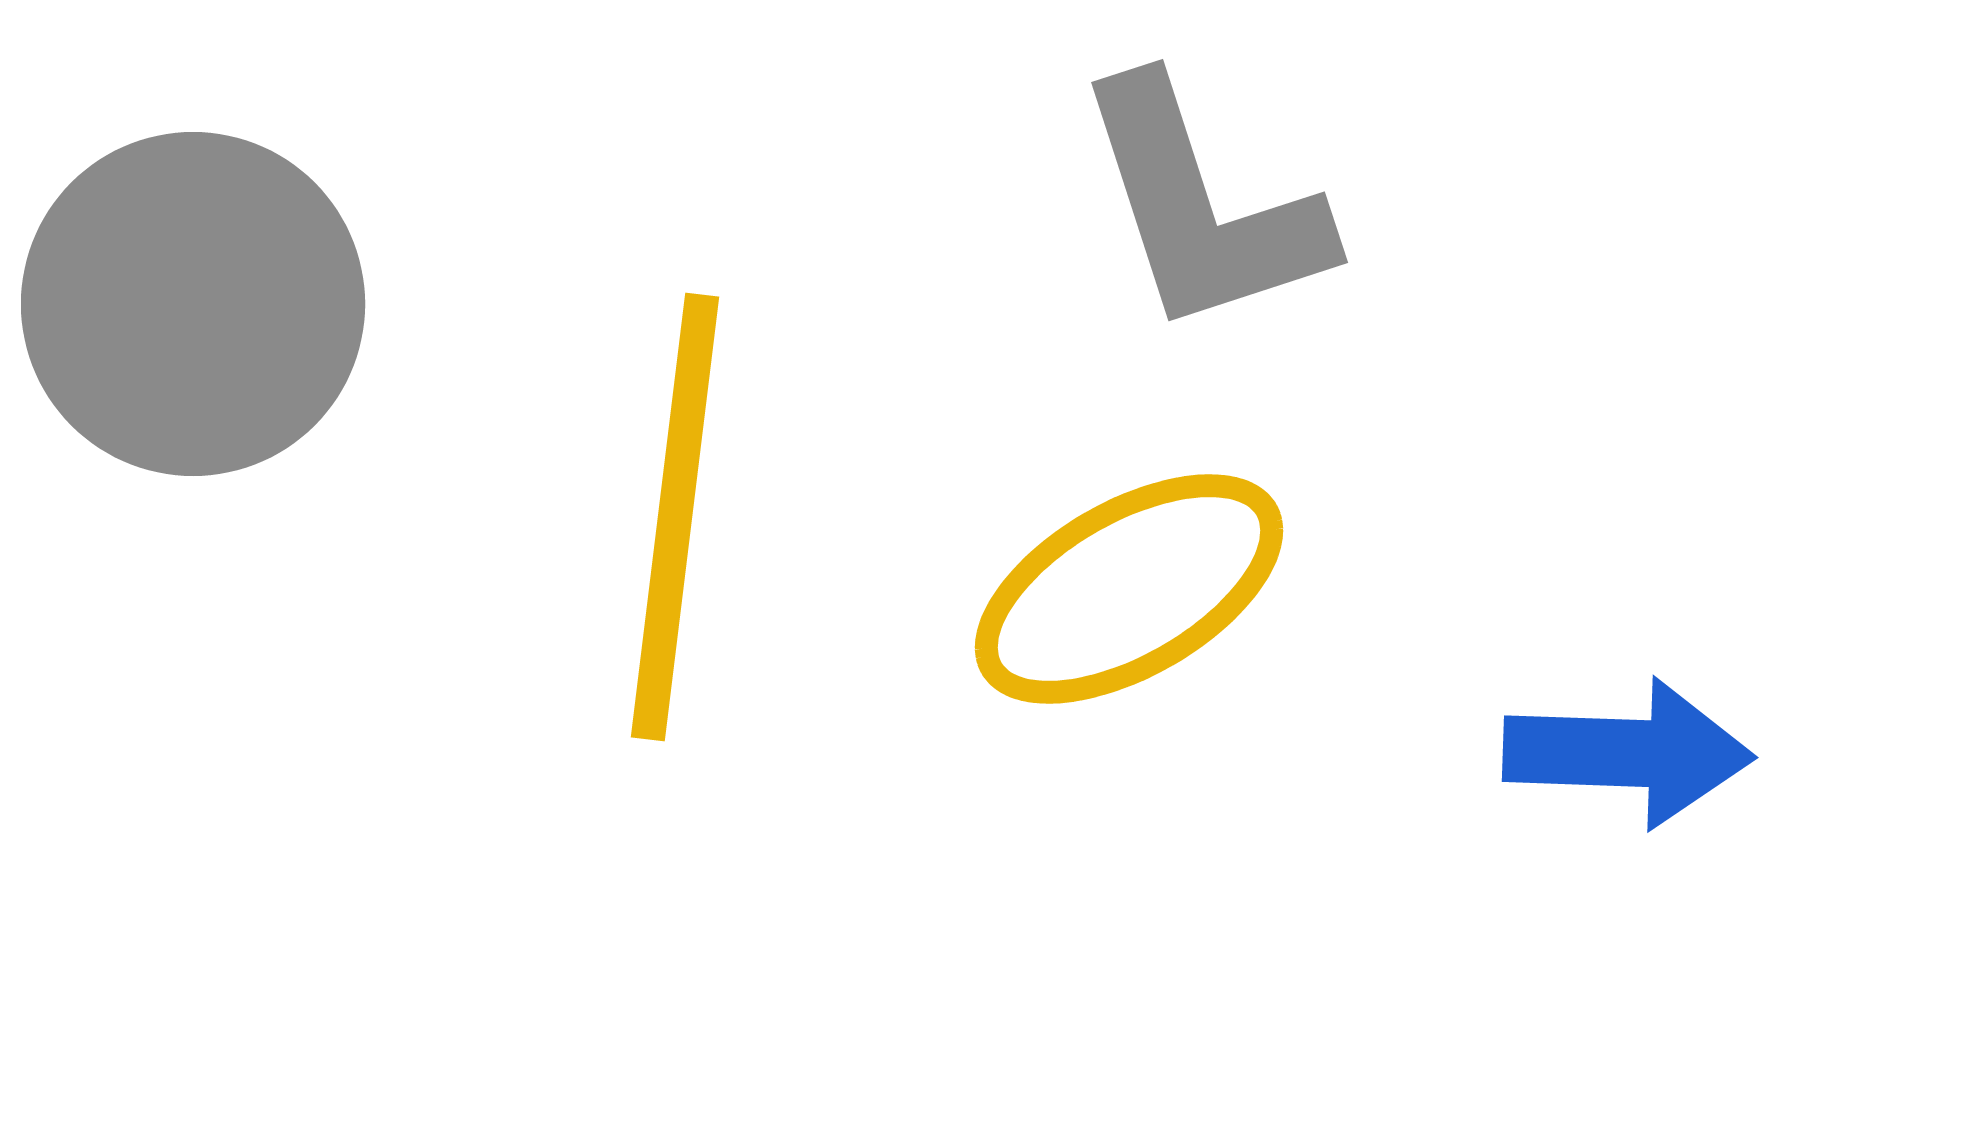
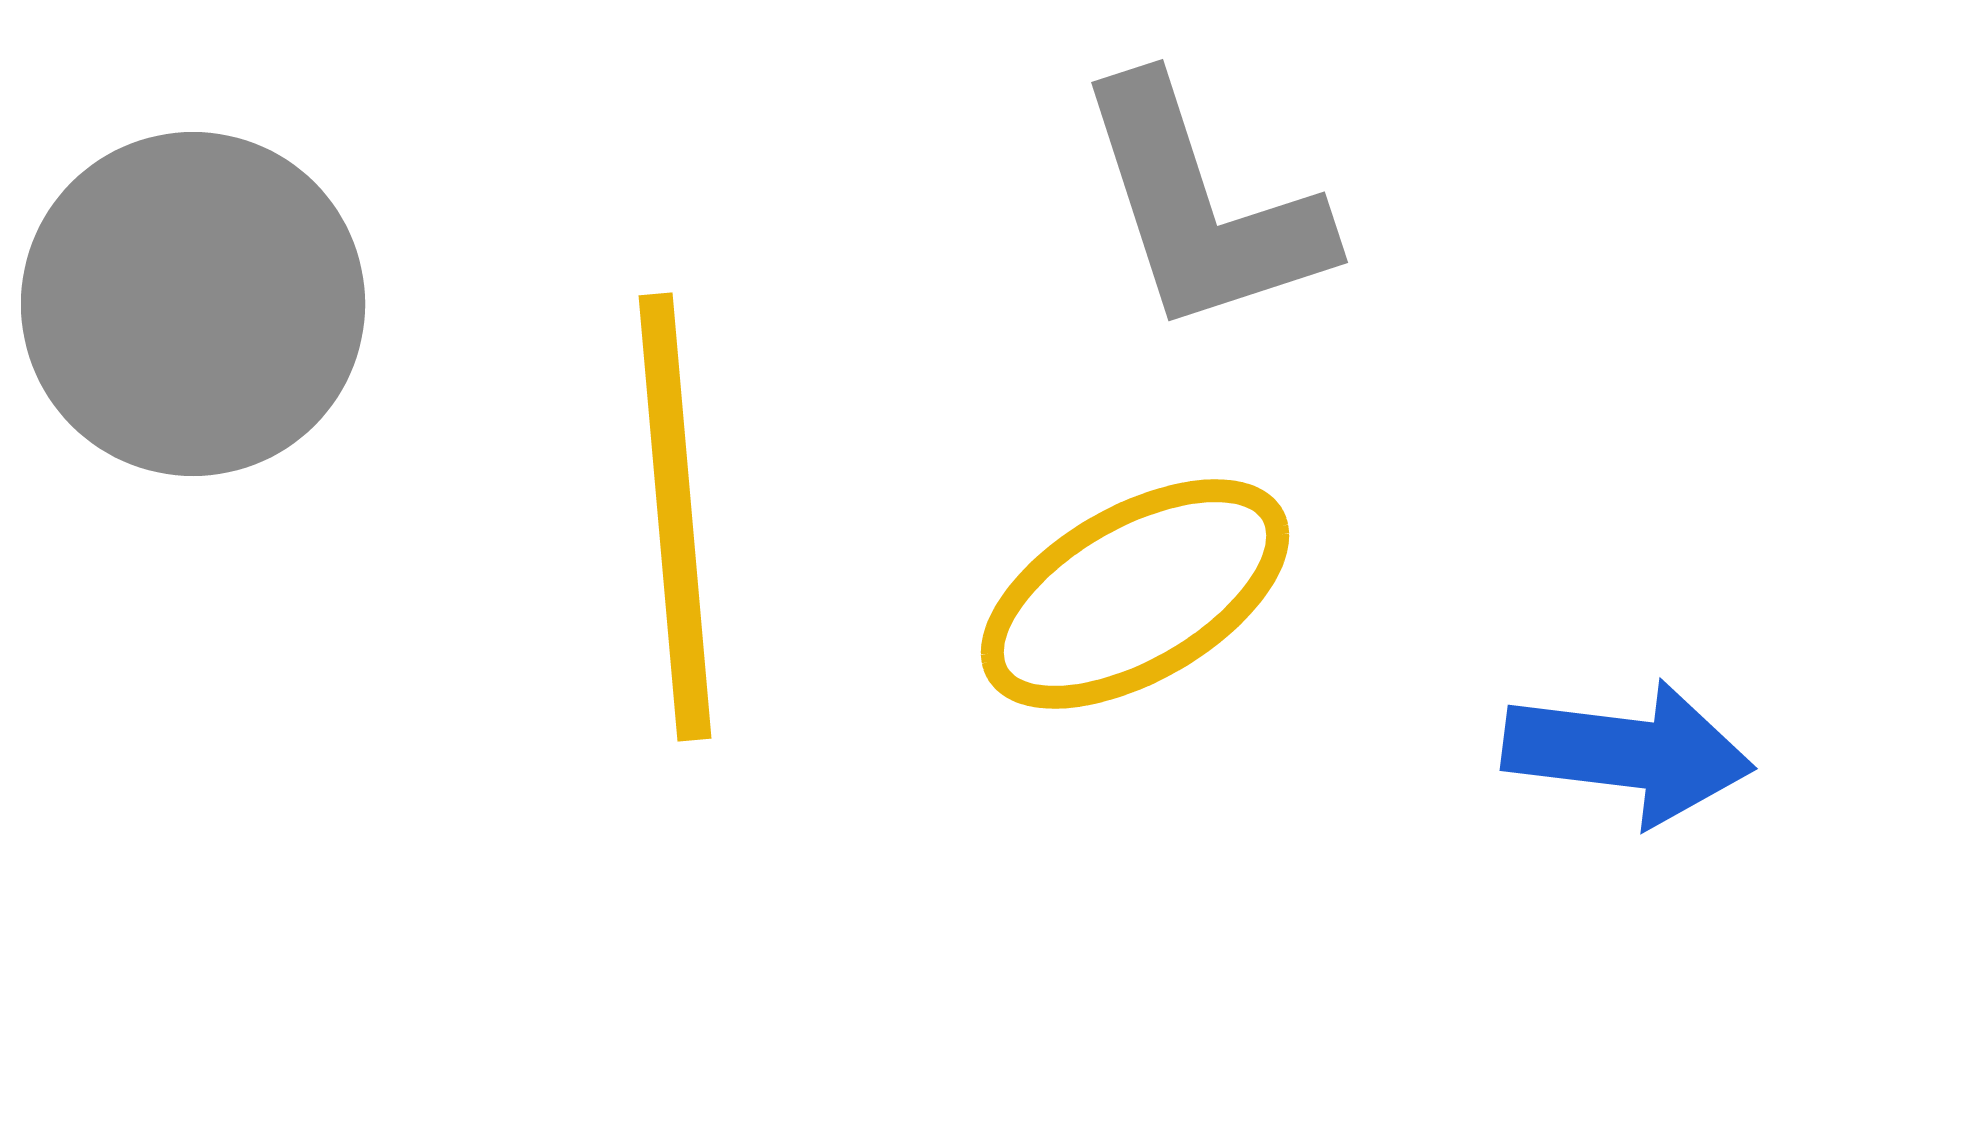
yellow line: rotated 12 degrees counterclockwise
yellow ellipse: moved 6 px right, 5 px down
blue arrow: rotated 5 degrees clockwise
